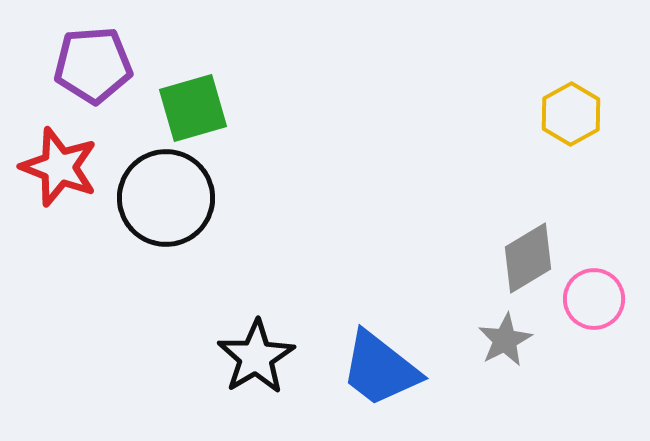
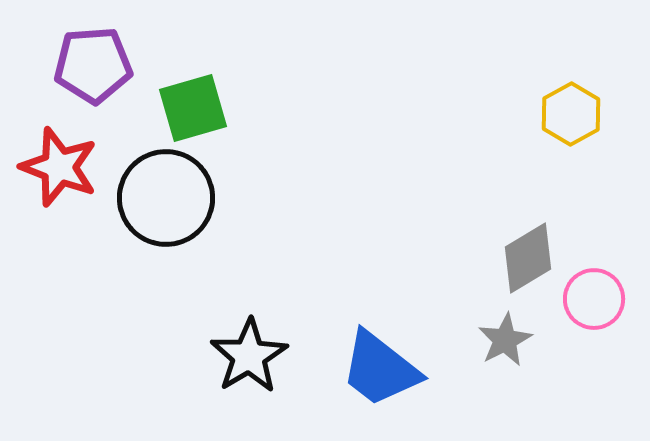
black star: moved 7 px left, 1 px up
